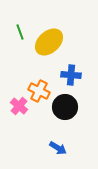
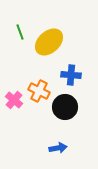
pink cross: moved 5 px left, 6 px up
blue arrow: rotated 42 degrees counterclockwise
